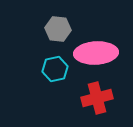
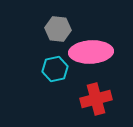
pink ellipse: moved 5 px left, 1 px up
red cross: moved 1 px left, 1 px down
